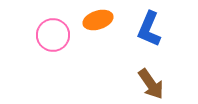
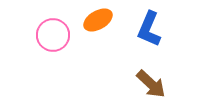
orange ellipse: rotated 12 degrees counterclockwise
brown arrow: rotated 12 degrees counterclockwise
